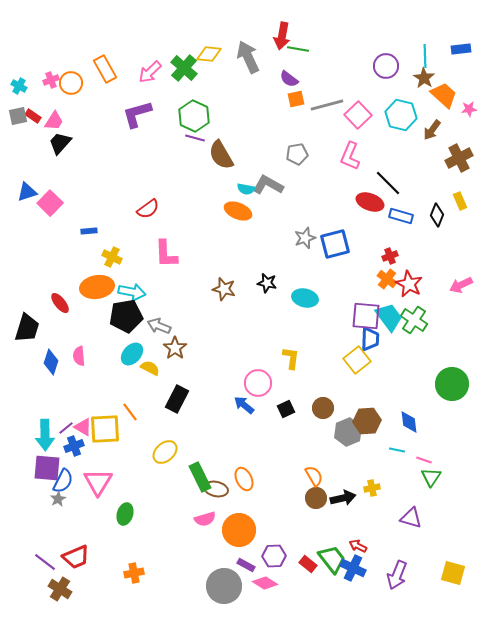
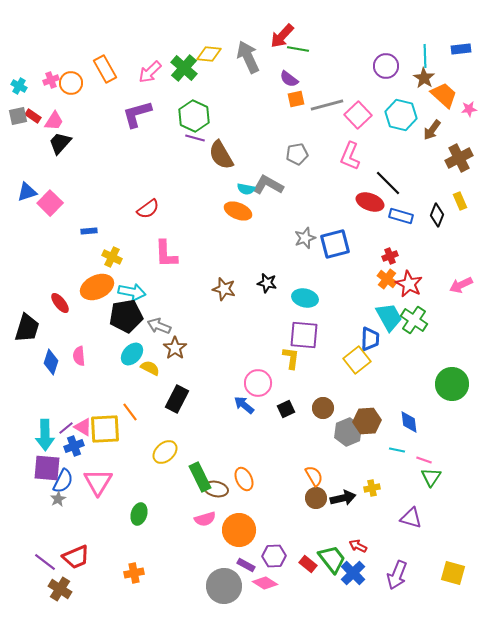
red arrow at (282, 36): rotated 32 degrees clockwise
orange ellipse at (97, 287): rotated 16 degrees counterclockwise
purple square at (366, 316): moved 62 px left, 19 px down
cyan trapezoid at (389, 317): rotated 8 degrees clockwise
green ellipse at (125, 514): moved 14 px right
blue cross at (353, 568): moved 5 px down; rotated 20 degrees clockwise
